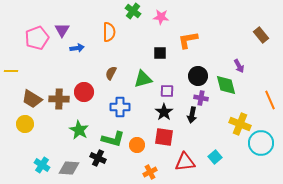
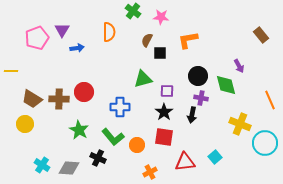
brown semicircle: moved 36 px right, 33 px up
green L-shape: moved 2 px up; rotated 35 degrees clockwise
cyan circle: moved 4 px right
